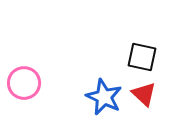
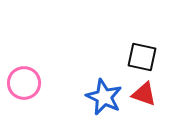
red triangle: rotated 24 degrees counterclockwise
